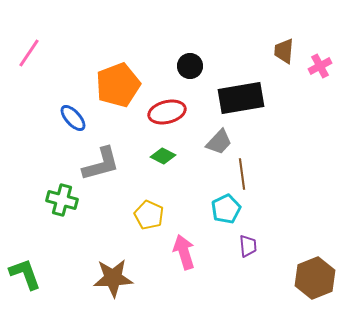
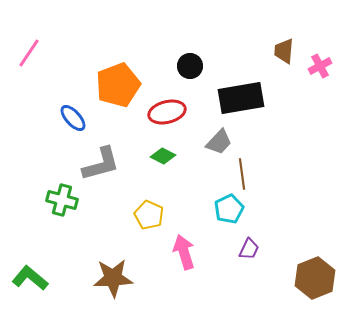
cyan pentagon: moved 3 px right
purple trapezoid: moved 1 px right, 3 px down; rotated 30 degrees clockwise
green L-shape: moved 5 px right, 4 px down; rotated 30 degrees counterclockwise
